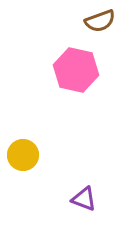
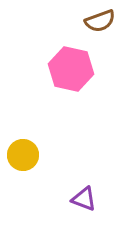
pink hexagon: moved 5 px left, 1 px up
